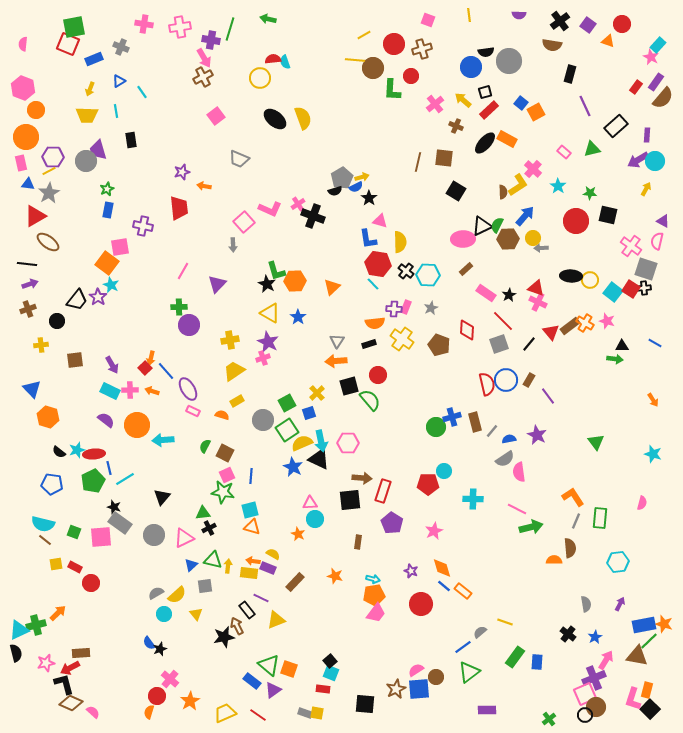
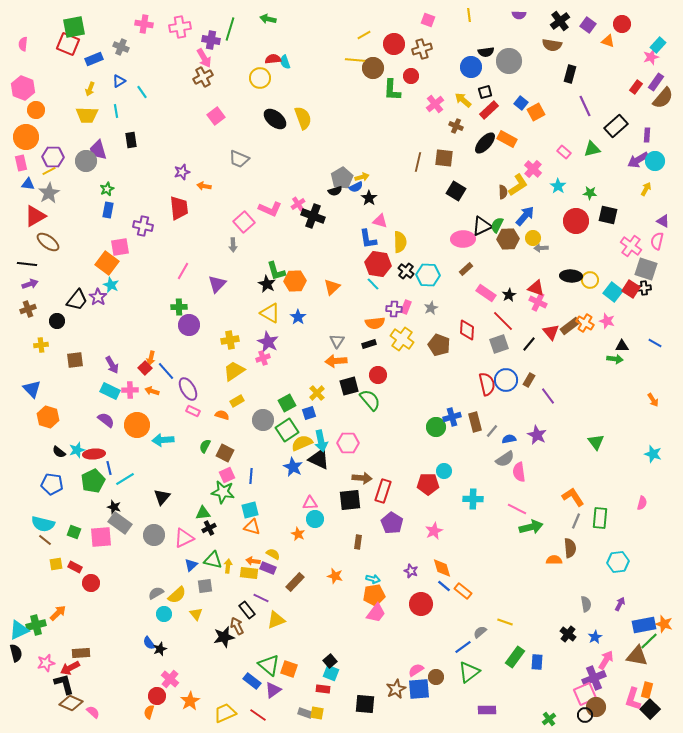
pink star at (651, 57): rotated 28 degrees clockwise
